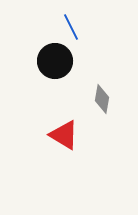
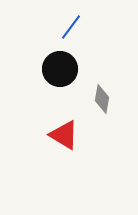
blue line: rotated 64 degrees clockwise
black circle: moved 5 px right, 8 px down
